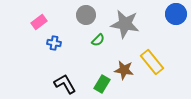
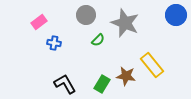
blue circle: moved 1 px down
gray star: moved 1 px up; rotated 12 degrees clockwise
yellow rectangle: moved 3 px down
brown star: moved 2 px right, 6 px down
